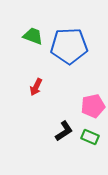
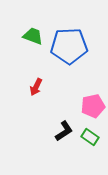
green rectangle: rotated 12 degrees clockwise
